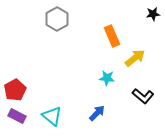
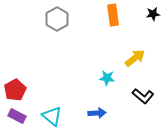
orange rectangle: moved 1 px right, 21 px up; rotated 15 degrees clockwise
blue arrow: rotated 42 degrees clockwise
